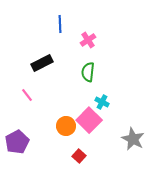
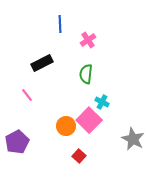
green semicircle: moved 2 px left, 2 px down
